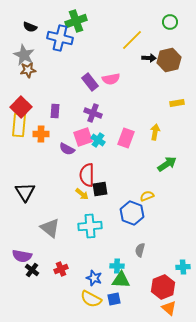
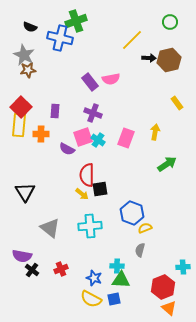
yellow rectangle at (177, 103): rotated 64 degrees clockwise
yellow semicircle at (147, 196): moved 2 px left, 32 px down
